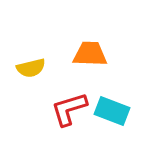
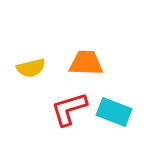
orange trapezoid: moved 4 px left, 9 px down
cyan rectangle: moved 2 px right, 1 px down
